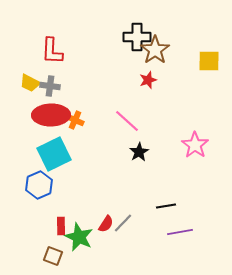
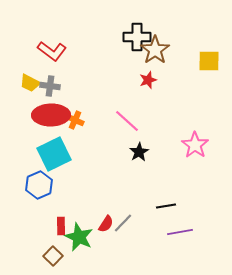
red L-shape: rotated 56 degrees counterclockwise
brown square: rotated 24 degrees clockwise
